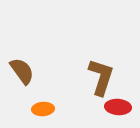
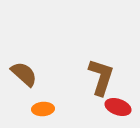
brown semicircle: moved 2 px right, 3 px down; rotated 12 degrees counterclockwise
red ellipse: rotated 15 degrees clockwise
